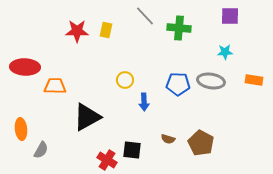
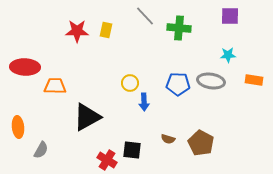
cyan star: moved 3 px right, 3 px down
yellow circle: moved 5 px right, 3 px down
orange ellipse: moved 3 px left, 2 px up
